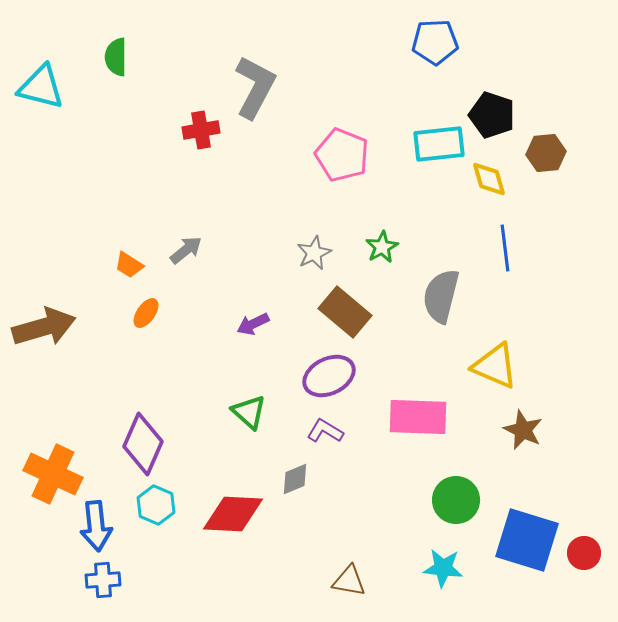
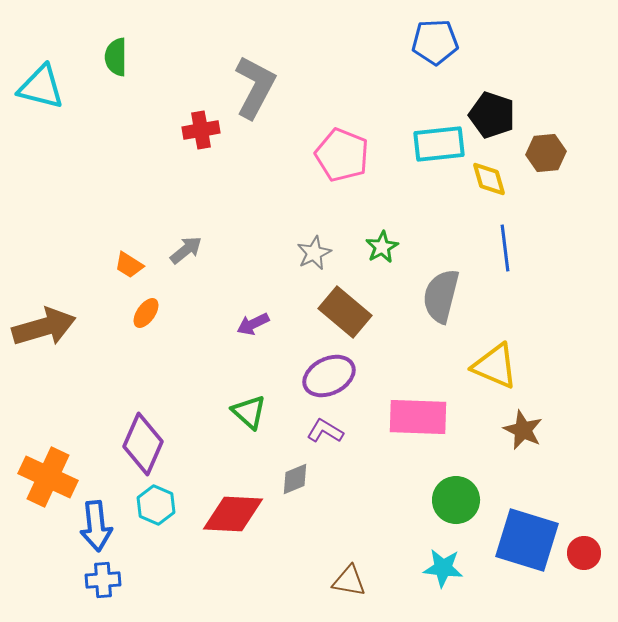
orange cross: moved 5 px left, 3 px down
